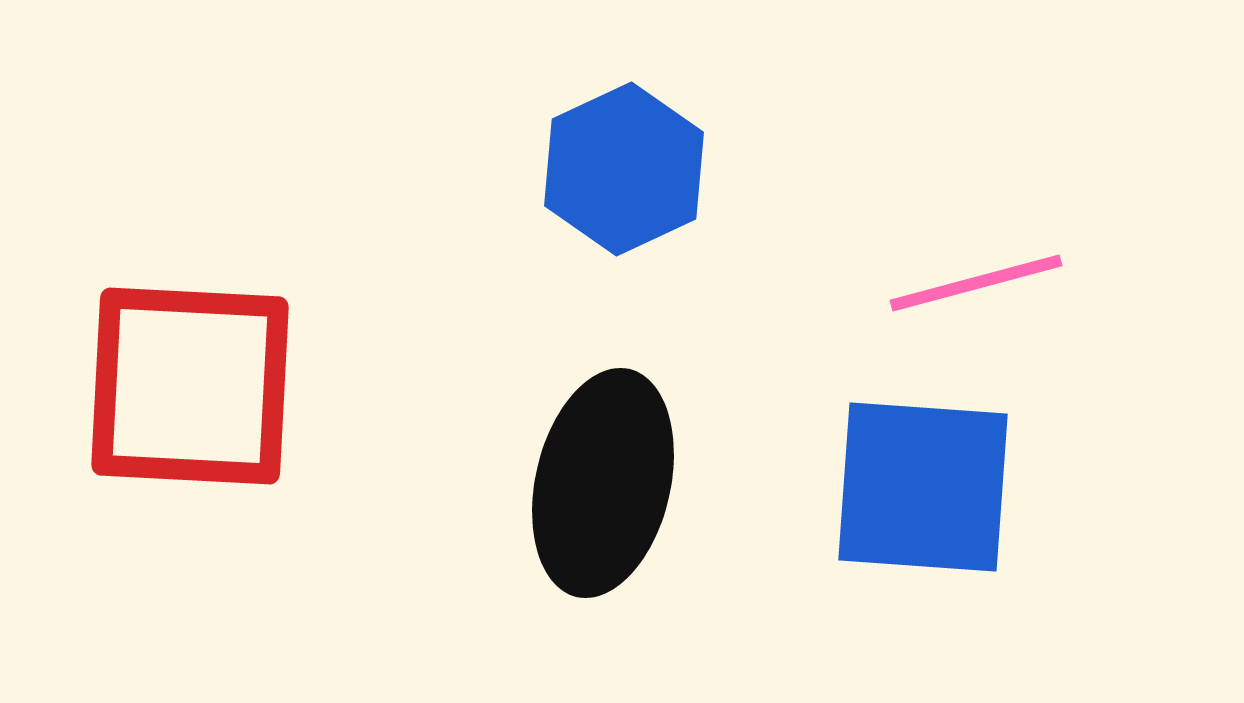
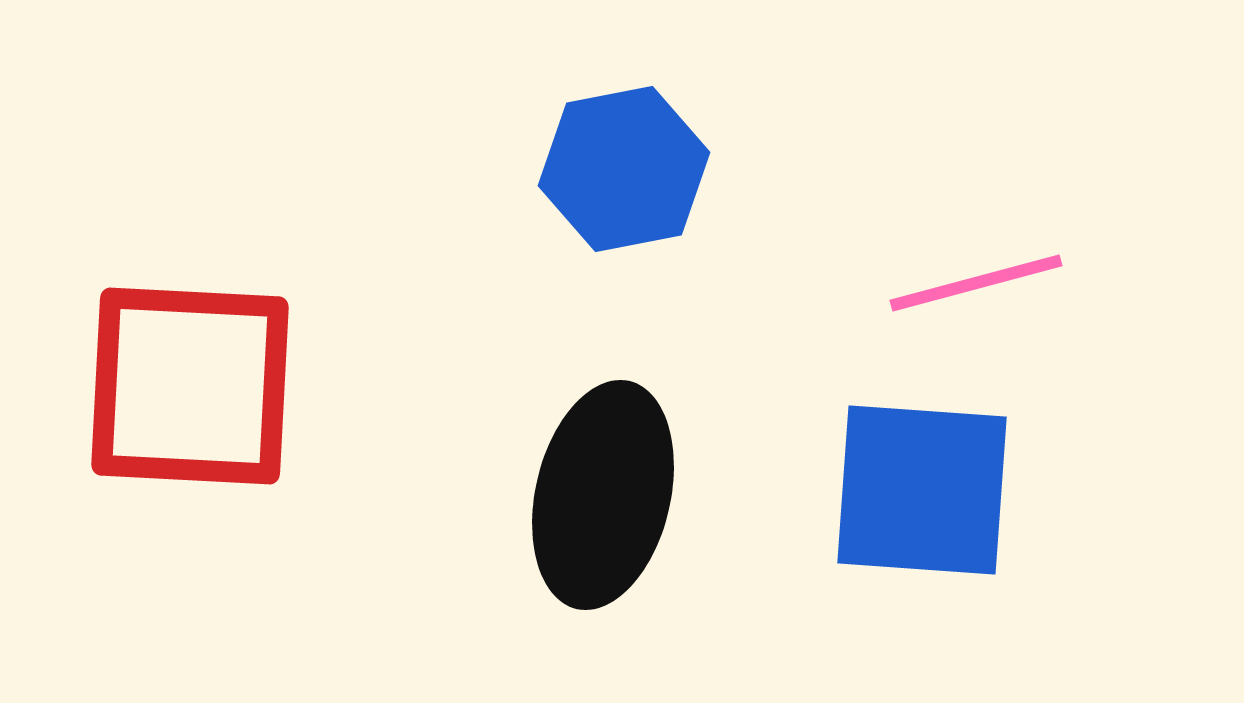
blue hexagon: rotated 14 degrees clockwise
black ellipse: moved 12 px down
blue square: moved 1 px left, 3 px down
